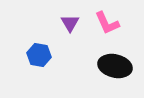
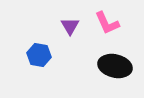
purple triangle: moved 3 px down
